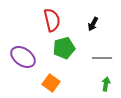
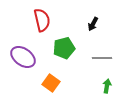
red semicircle: moved 10 px left
green arrow: moved 1 px right, 2 px down
